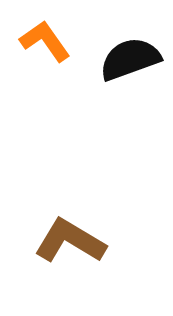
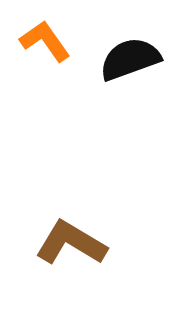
brown L-shape: moved 1 px right, 2 px down
